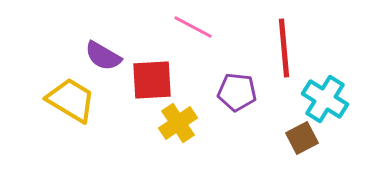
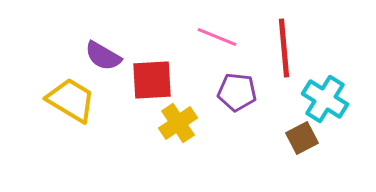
pink line: moved 24 px right, 10 px down; rotated 6 degrees counterclockwise
